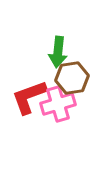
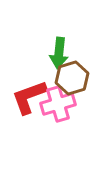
green arrow: moved 1 px right, 1 px down
brown hexagon: rotated 8 degrees counterclockwise
